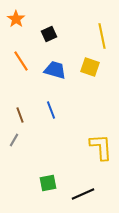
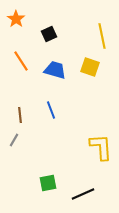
brown line: rotated 14 degrees clockwise
